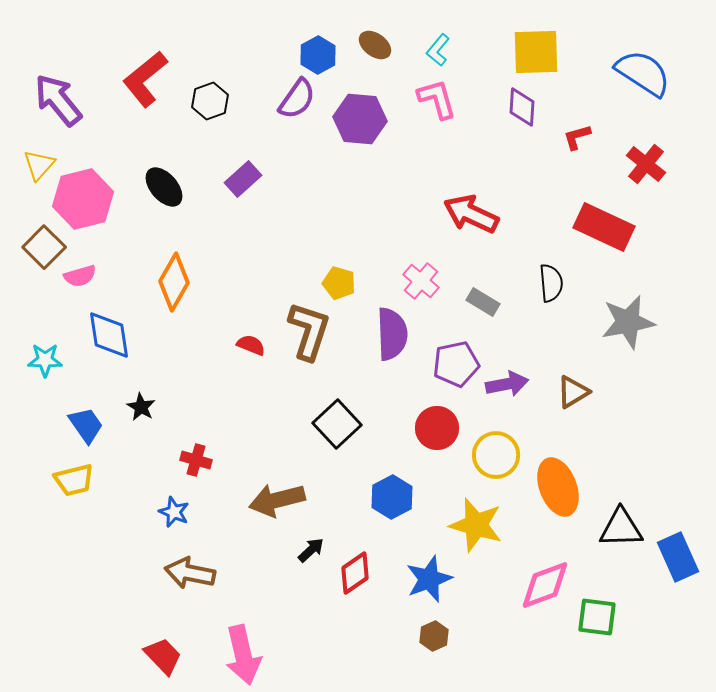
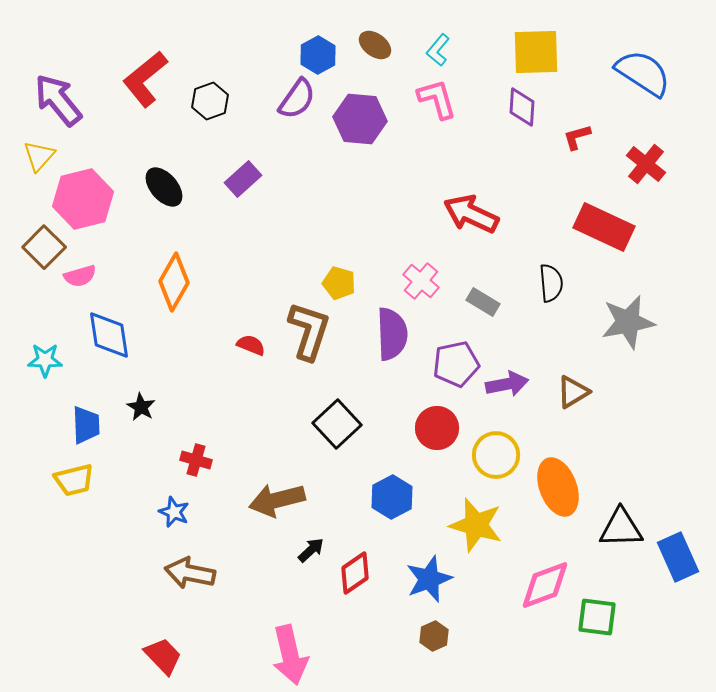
yellow triangle at (39, 165): moved 9 px up
blue trapezoid at (86, 425): rotated 33 degrees clockwise
pink arrow at (243, 655): moved 47 px right
